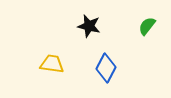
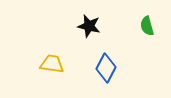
green semicircle: rotated 54 degrees counterclockwise
